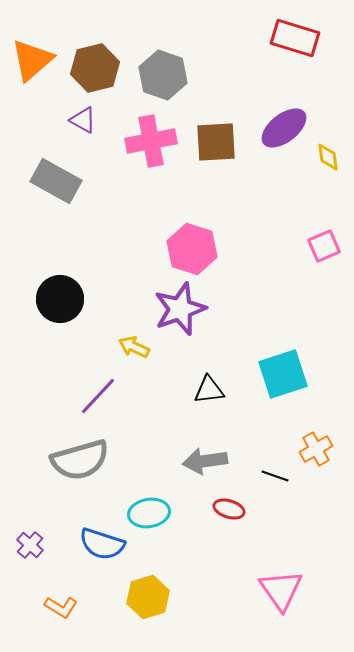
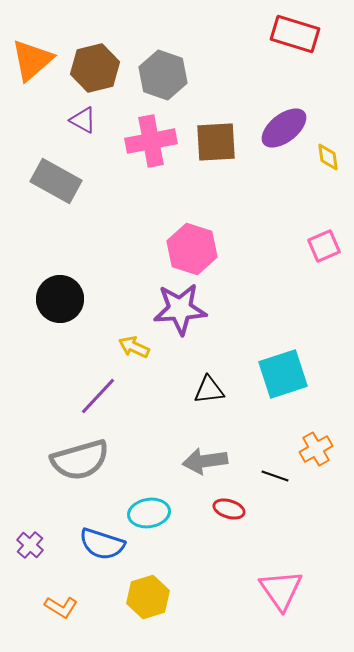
red rectangle: moved 4 px up
purple star: rotated 16 degrees clockwise
